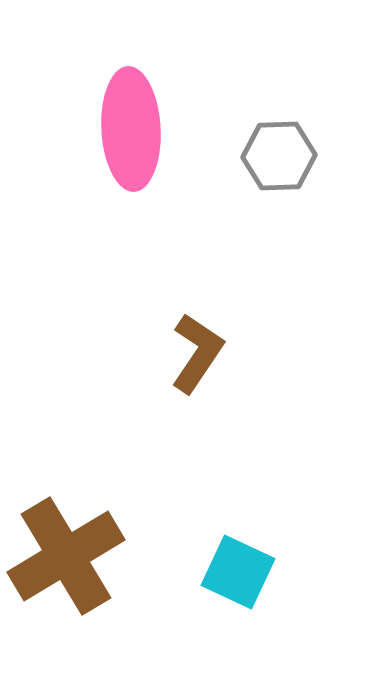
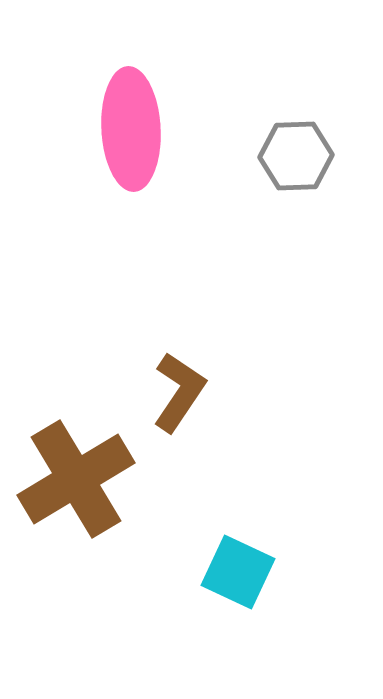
gray hexagon: moved 17 px right
brown L-shape: moved 18 px left, 39 px down
brown cross: moved 10 px right, 77 px up
